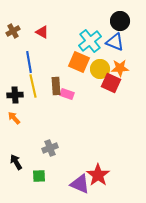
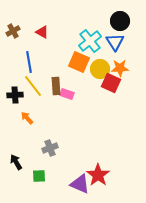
blue triangle: rotated 36 degrees clockwise
yellow line: rotated 25 degrees counterclockwise
orange arrow: moved 13 px right
